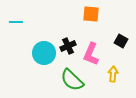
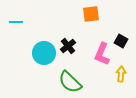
orange square: rotated 12 degrees counterclockwise
black cross: rotated 14 degrees counterclockwise
pink L-shape: moved 11 px right
yellow arrow: moved 8 px right
green semicircle: moved 2 px left, 2 px down
